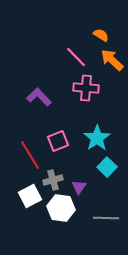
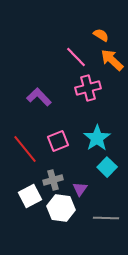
pink cross: moved 2 px right; rotated 20 degrees counterclockwise
red line: moved 5 px left, 6 px up; rotated 8 degrees counterclockwise
purple triangle: moved 1 px right, 2 px down
